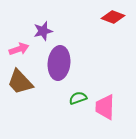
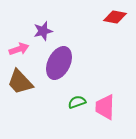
red diamond: moved 2 px right; rotated 10 degrees counterclockwise
purple ellipse: rotated 20 degrees clockwise
green semicircle: moved 1 px left, 4 px down
